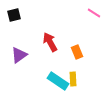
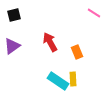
purple triangle: moved 7 px left, 9 px up
